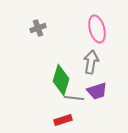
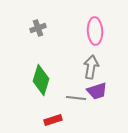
pink ellipse: moved 2 px left, 2 px down; rotated 12 degrees clockwise
gray arrow: moved 5 px down
green diamond: moved 20 px left
gray line: moved 2 px right
red rectangle: moved 10 px left
